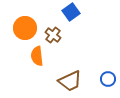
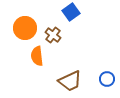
blue circle: moved 1 px left
